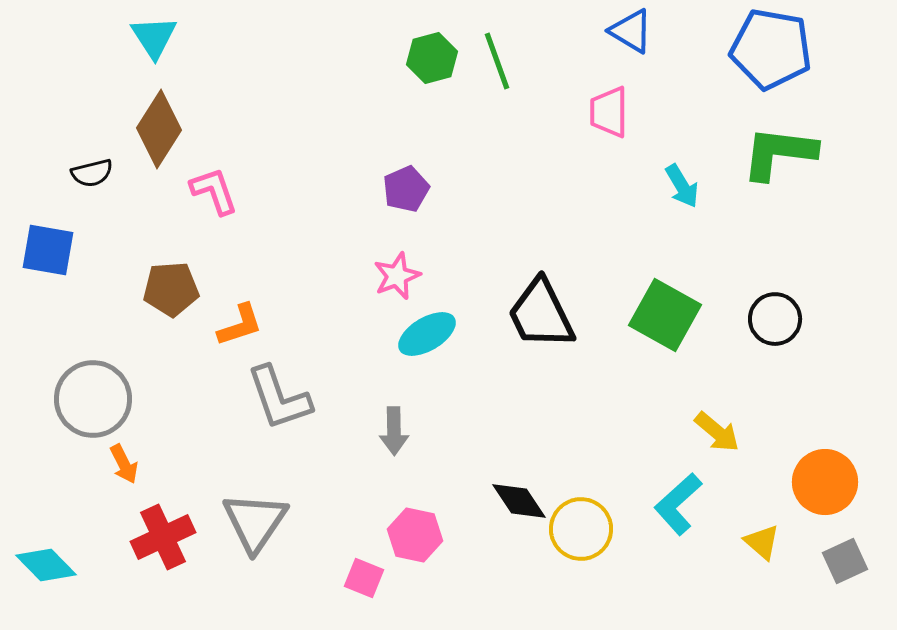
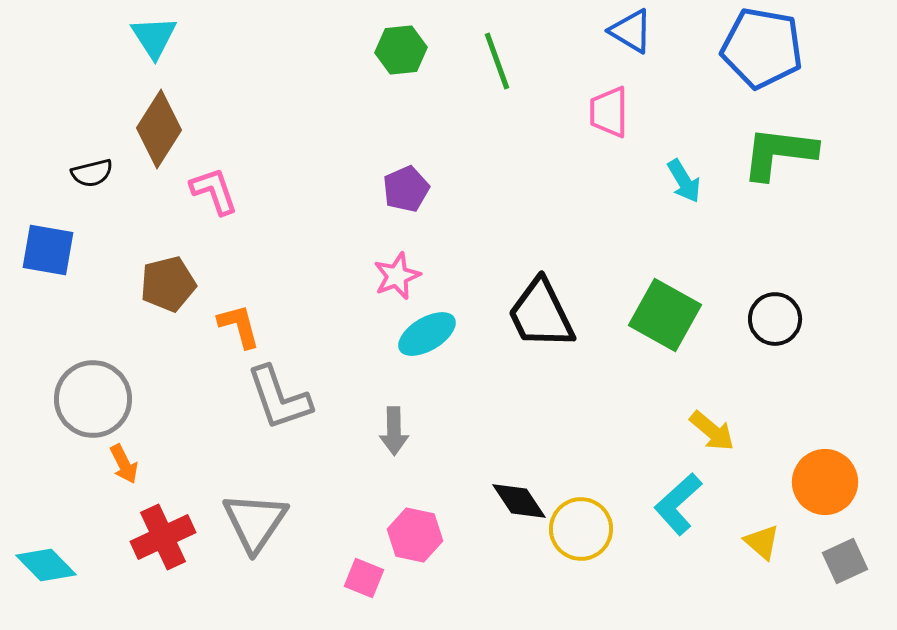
blue pentagon: moved 9 px left, 1 px up
green hexagon: moved 31 px left, 8 px up; rotated 9 degrees clockwise
cyan arrow: moved 2 px right, 5 px up
brown pentagon: moved 3 px left, 5 px up; rotated 10 degrees counterclockwise
orange L-shape: moved 1 px left, 1 px down; rotated 87 degrees counterclockwise
yellow arrow: moved 5 px left, 1 px up
